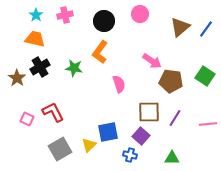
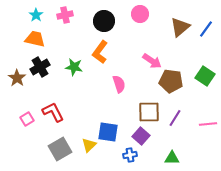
green star: moved 1 px up
pink square: rotated 32 degrees clockwise
blue square: rotated 20 degrees clockwise
blue cross: rotated 24 degrees counterclockwise
